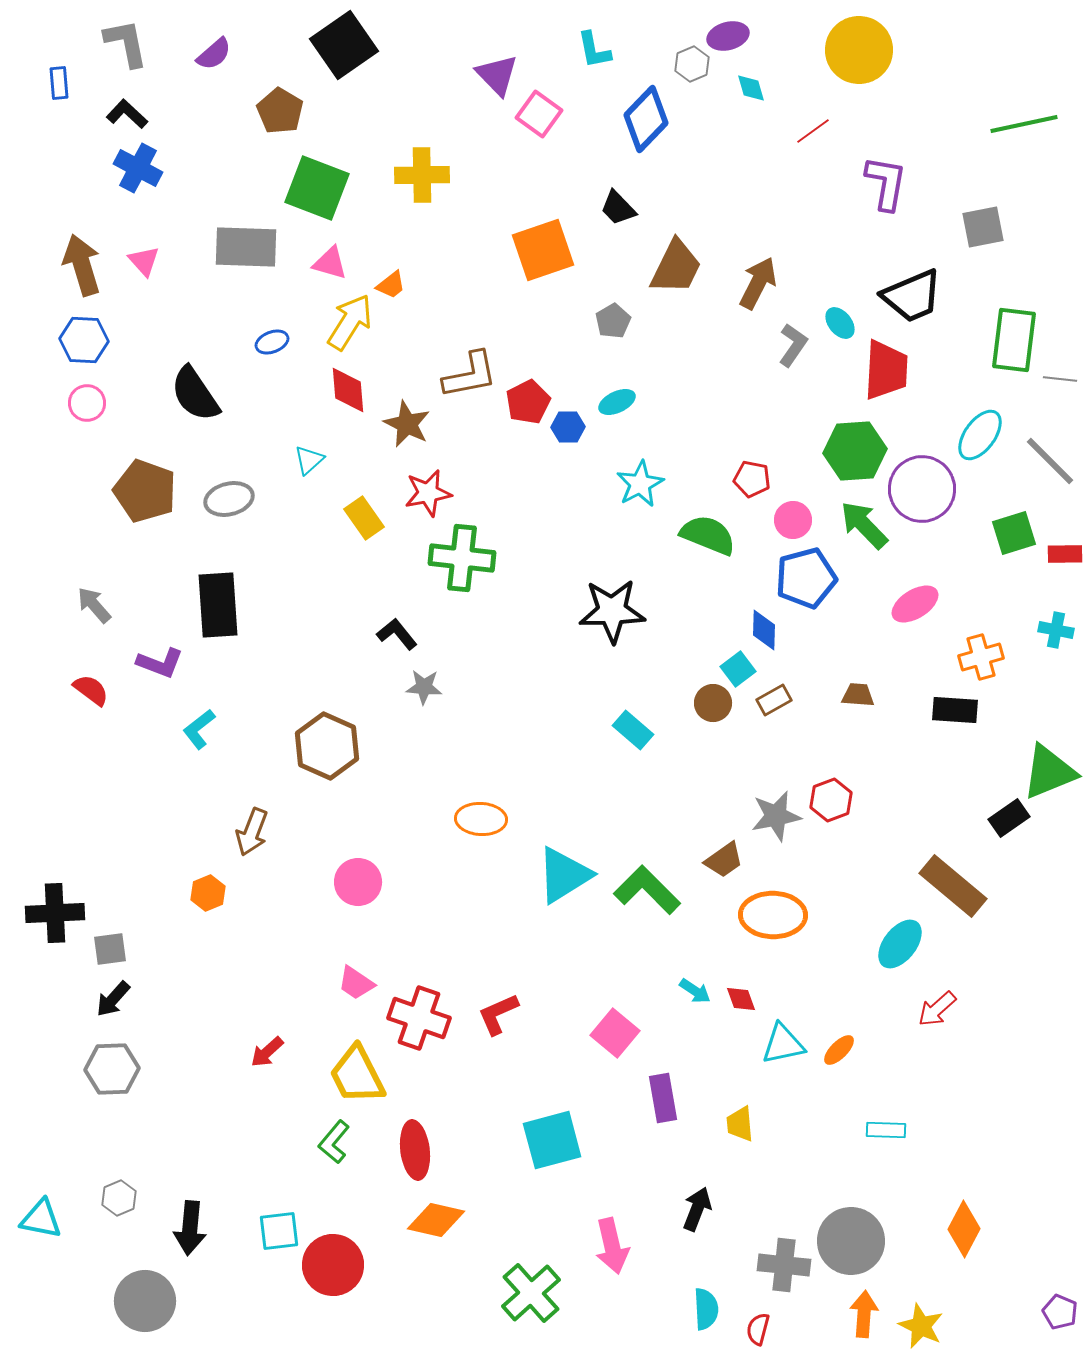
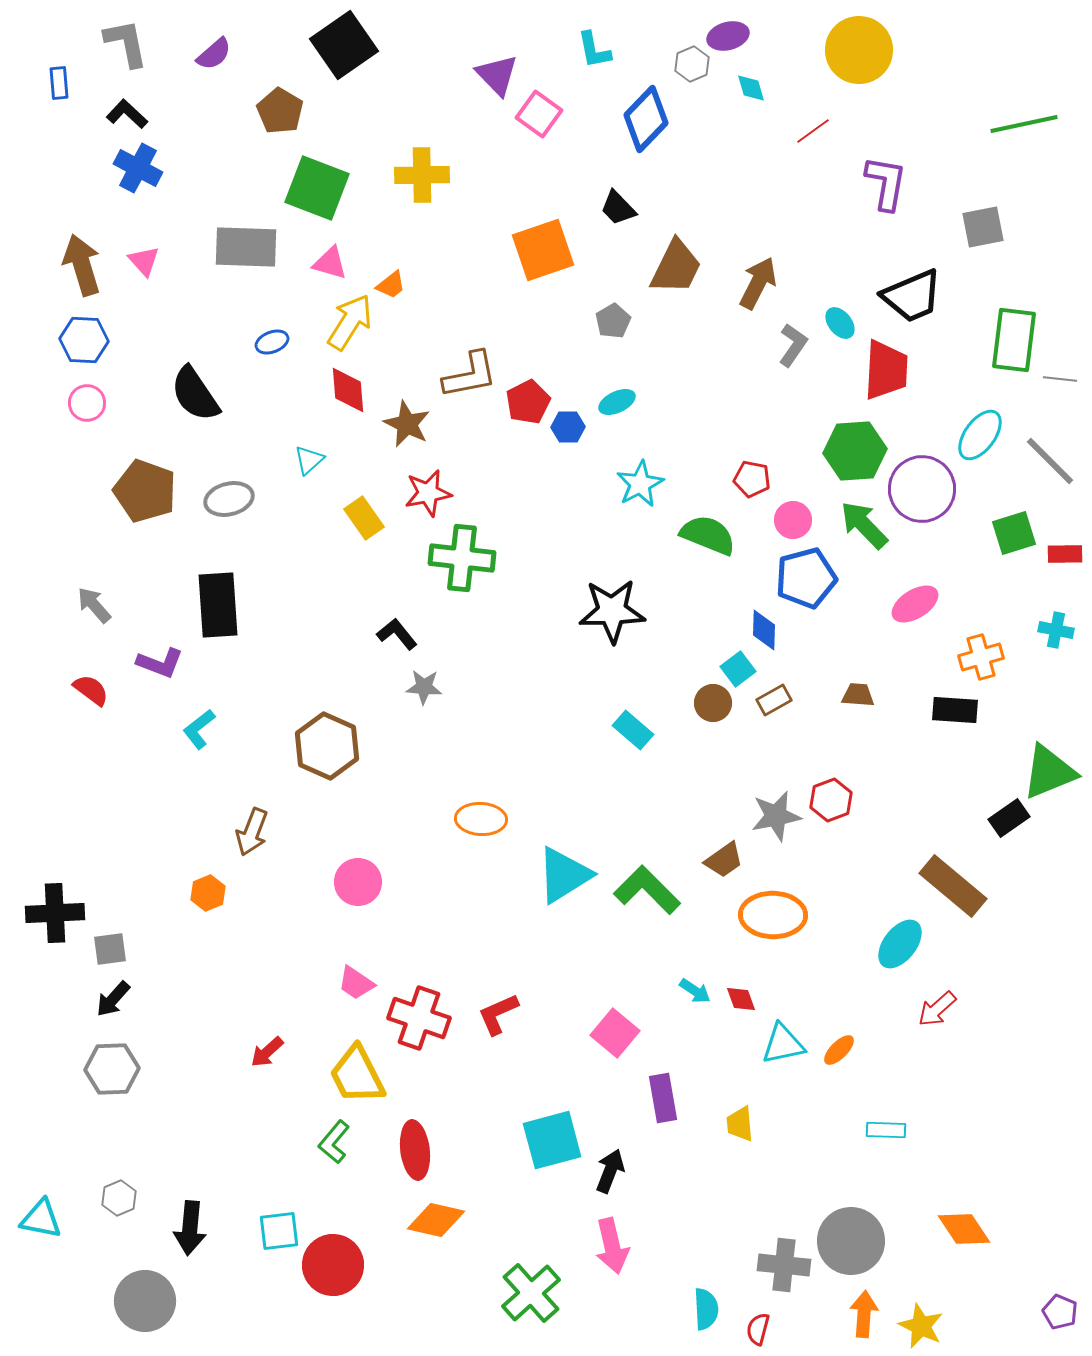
black arrow at (697, 1209): moved 87 px left, 38 px up
orange diamond at (964, 1229): rotated 62 degrees counterclockwise
